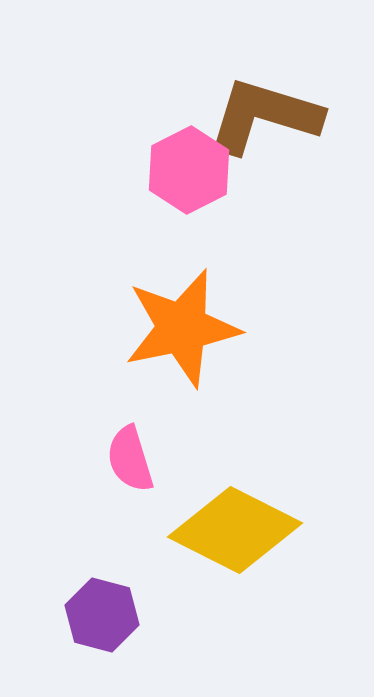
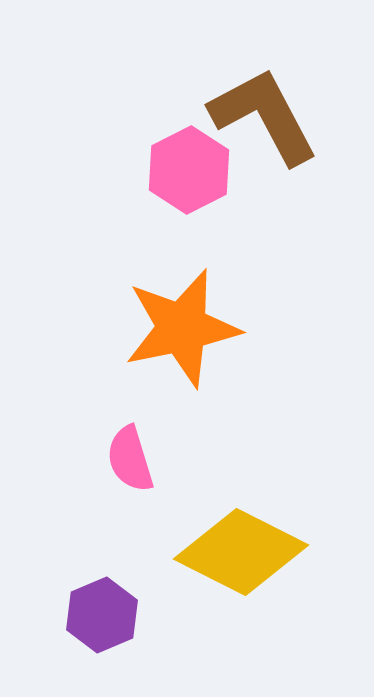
brown L-shape: rotated 45 degrees clockwise
yellow diamond: moved 6 px right, 22 px down
purple hexagon: rotated 22 degrees clockwise
